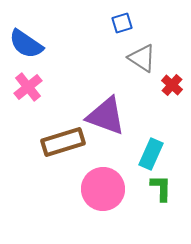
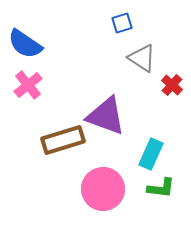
blue semicircle: moved 1 px left
pink cross: moved 2 px up
brown rectangle: moved 2 px up
green L-shape: rotated 96 degrees clockwise
